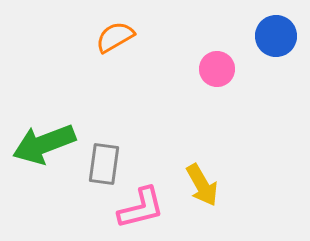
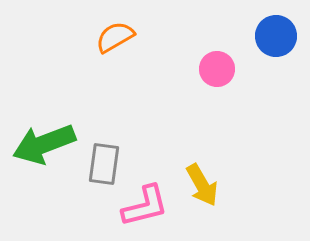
pink L-shape: moved 4 px right, 2 px up
